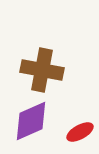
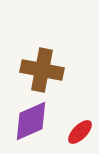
red ellipse: rotated 16 degrees counterclockwise
